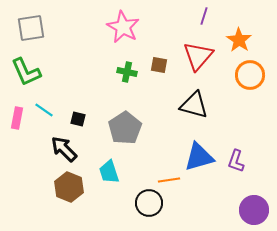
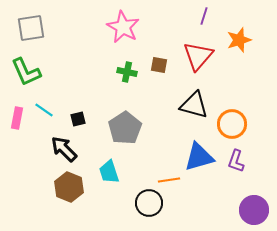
orange star: rotated 20 degrees clockwise
orange circle: moved 18 px left, 49 px down
black square: rotated 28 degrees counterclockwise
